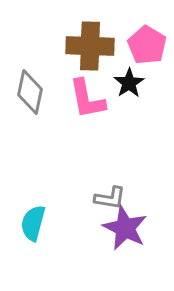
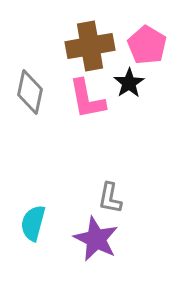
brown cross: rotated 12 degrees counterclockwise
gray L-shape: rotated 92 degrees clockwise
purple star: moved 29 px left, 11 px down
